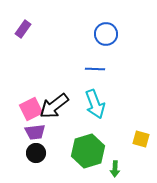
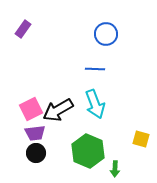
black arrow: moved 4 px right, 4 px down; rotated 8 degrees clockwise
purple trapezoid: moved 1 px down
green hexagon: rotated 20 degrees counterclockwise
